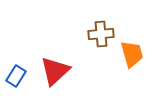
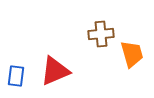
red triangle: rotated 20 degrees clockwise
blue rectangle: rotated 25 degrees counterclockwise
